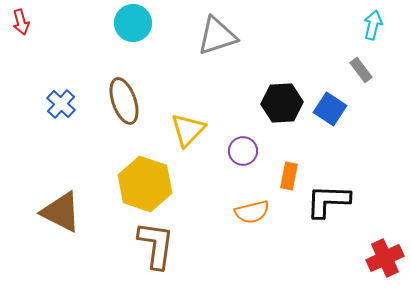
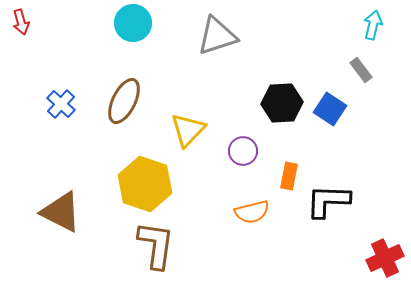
brown ellipse: rotated 45 degrees clockwise
